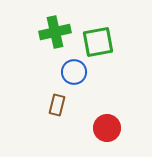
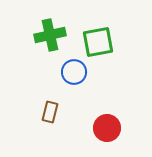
green cross: moved 5 px left, 3 px down
brown rectangle: moved 7 px left, 7 px down
